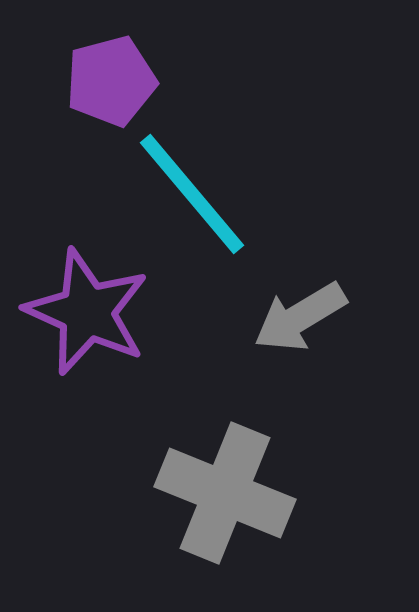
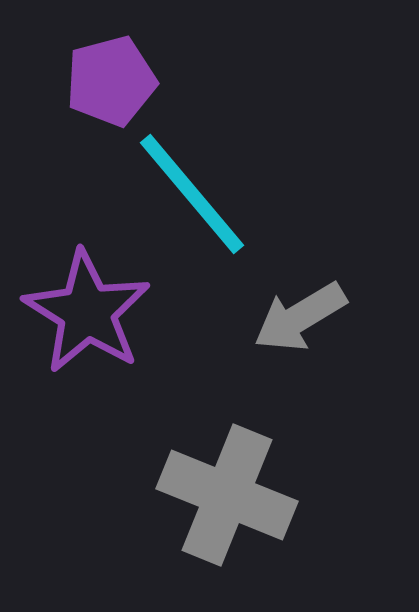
purple star: rotated 8 degrees clockwise
gray cross: moved 2 px right, 2 px down
